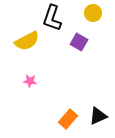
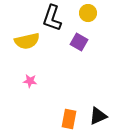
yellow circle: moved 5 px left
yellow semicircle: rotated 15 degrees clockwise
orange rectangle: moved 1 px right; rotated 30 degrees counterclockwise
